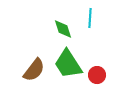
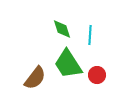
cyan line: moved 17 px down
green diamond: moved 1 px left
brown semicircle: moved 1 px right, 8 px down
